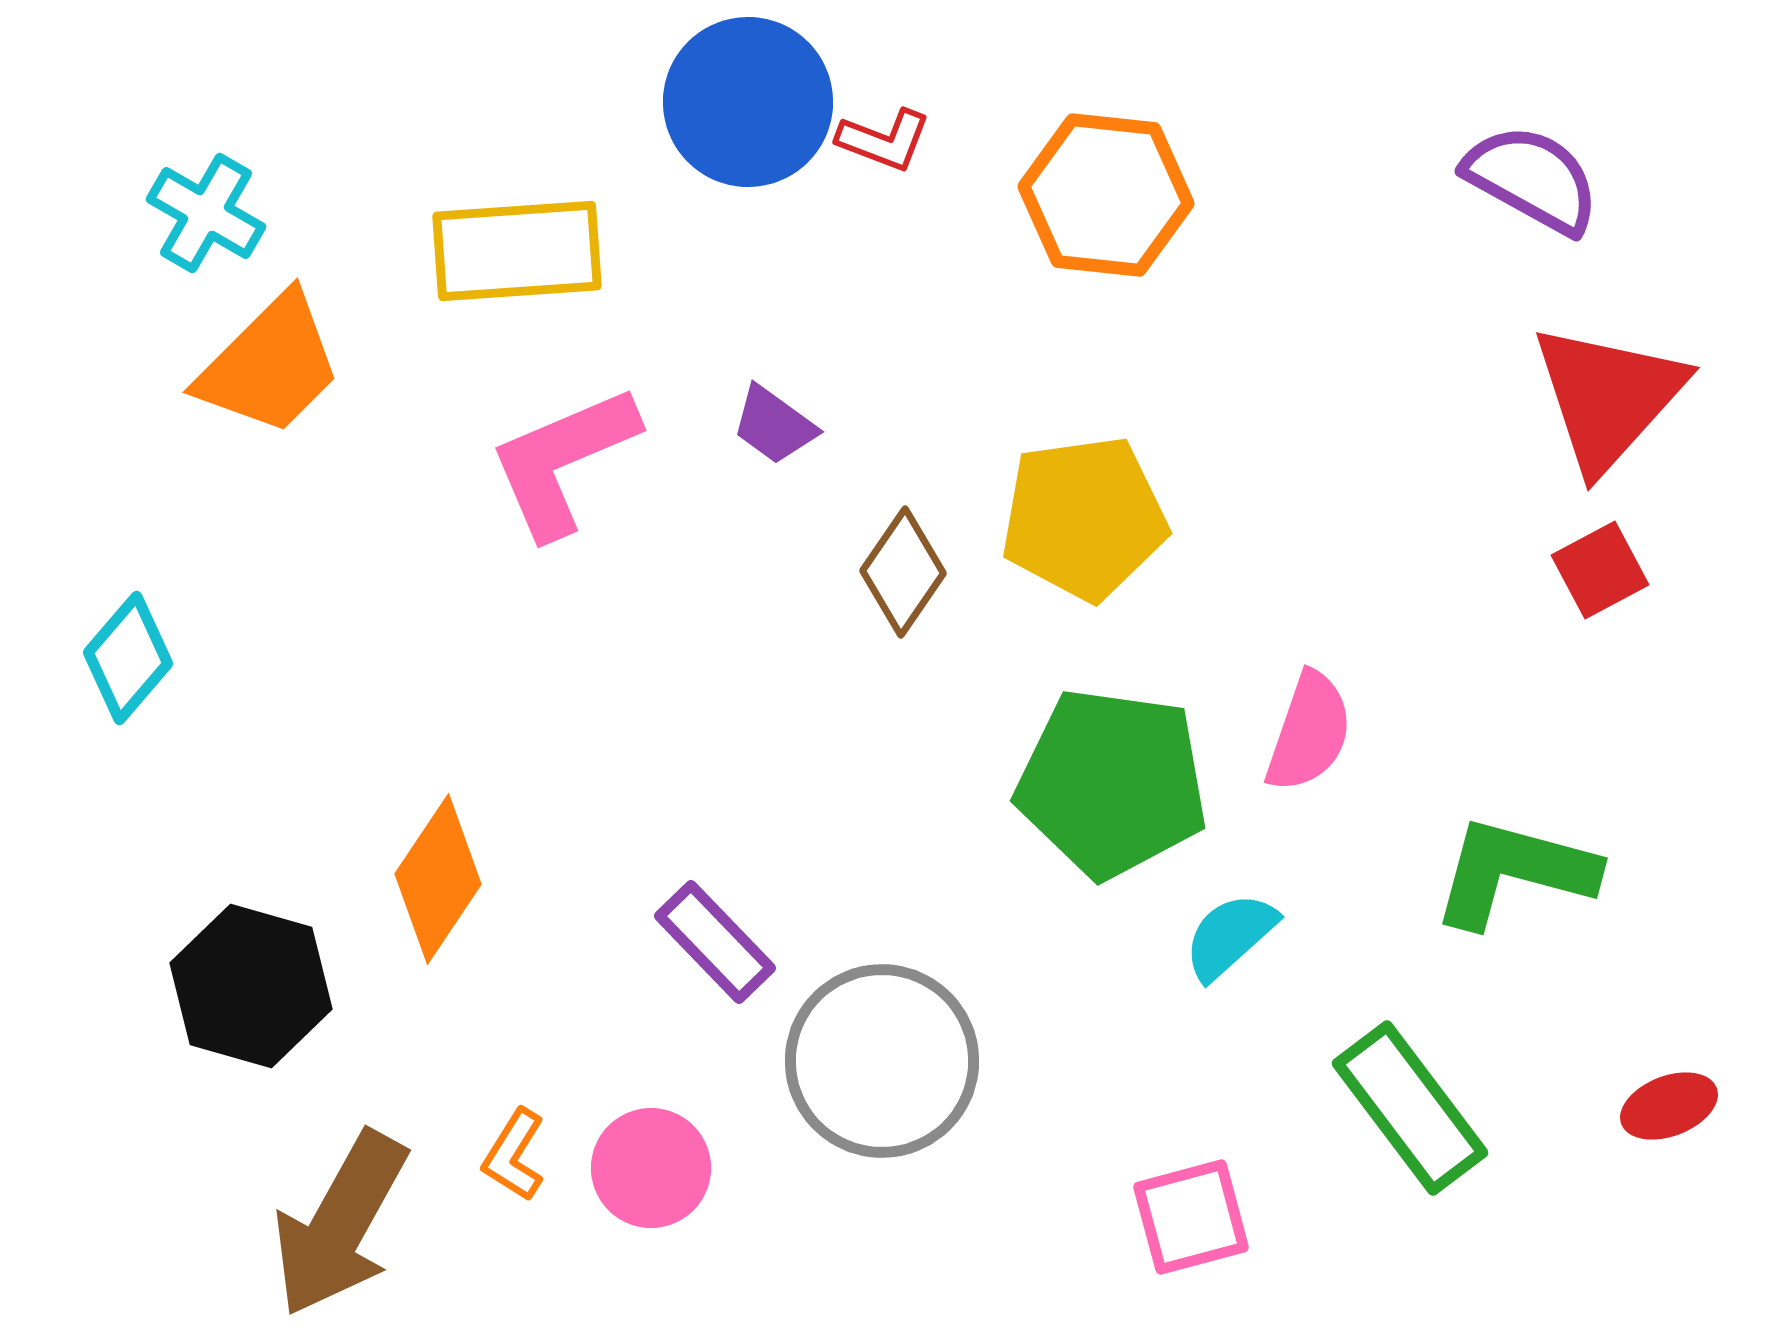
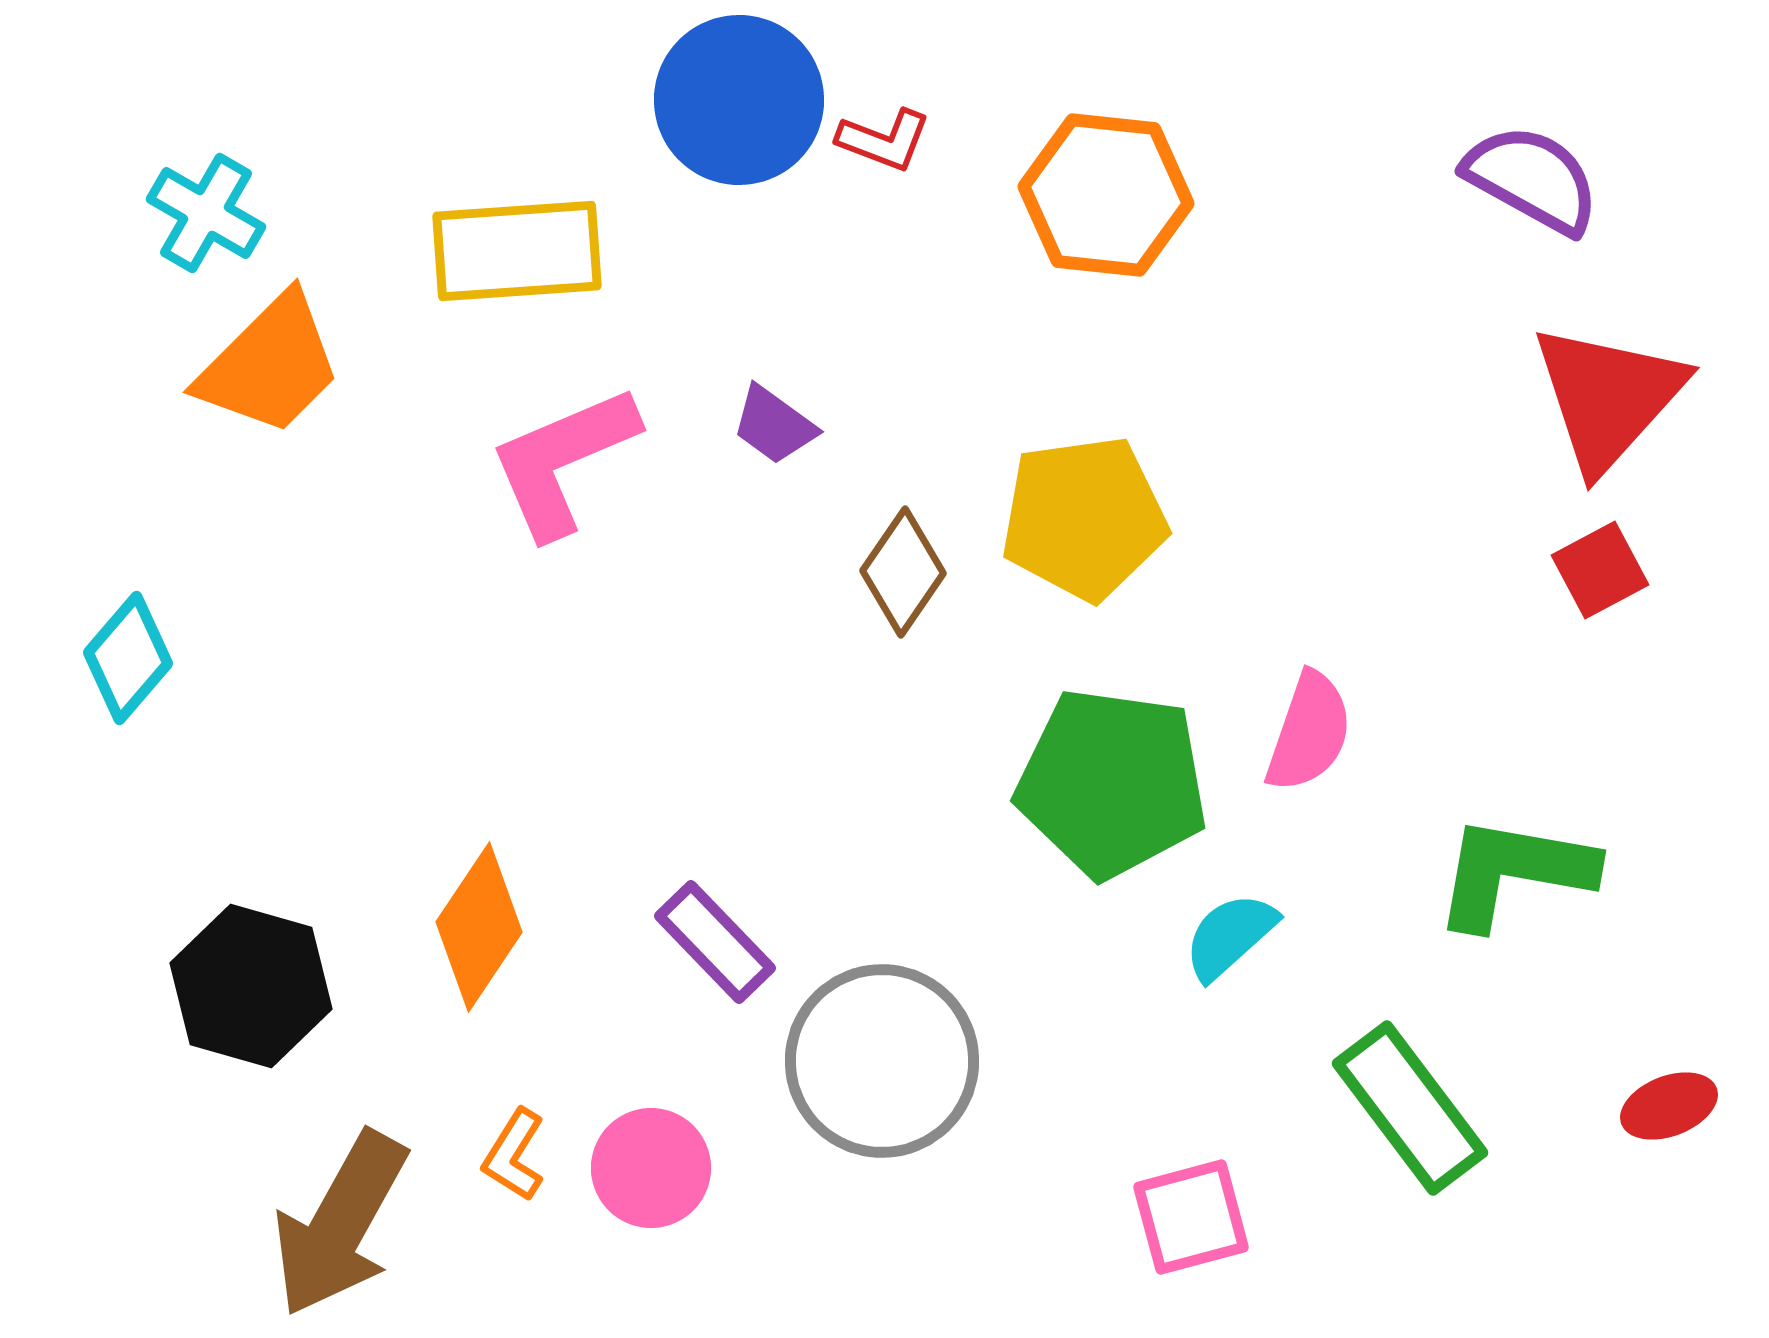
blue circle: moved 9 px left, 2 px up
green L-shape: rotated 5 degrees counterclockwise
orange diamond: moved 41 px right, 48 px down
